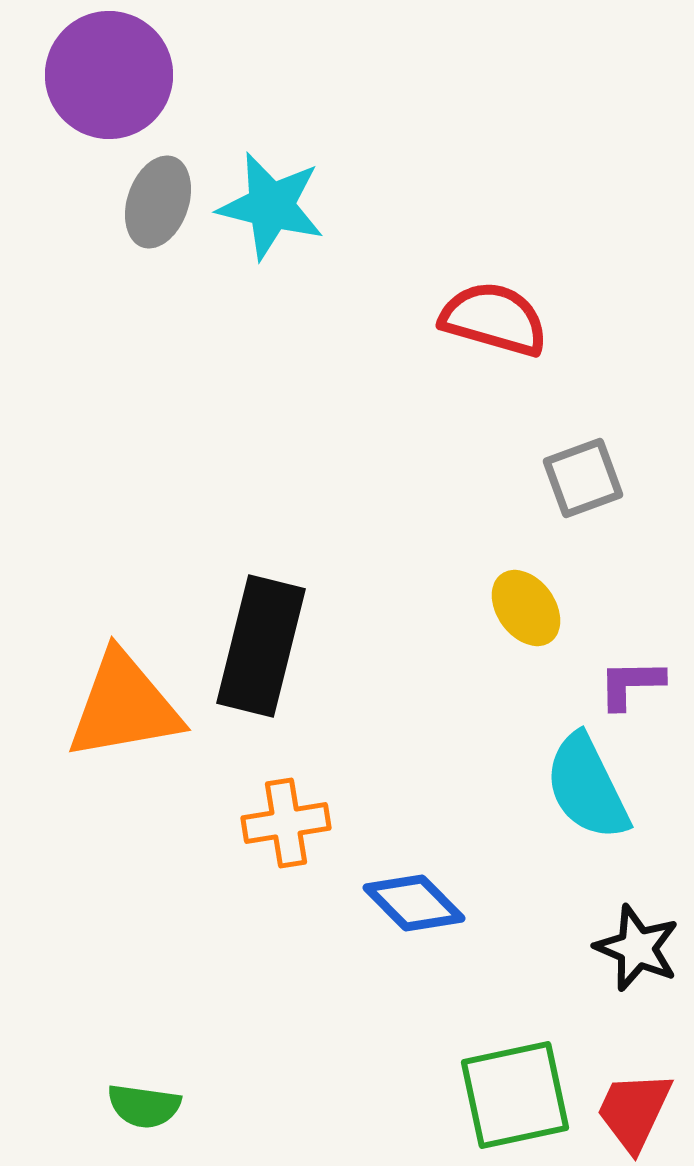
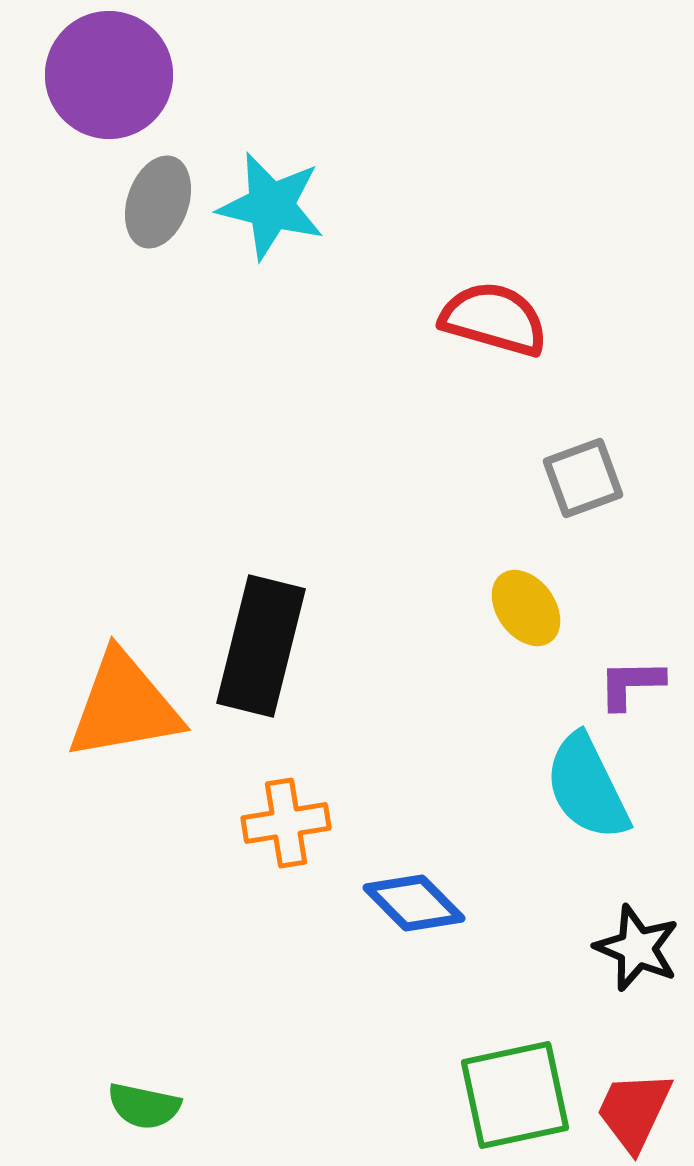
green semicircle: rotated 4 degrees clockwise
